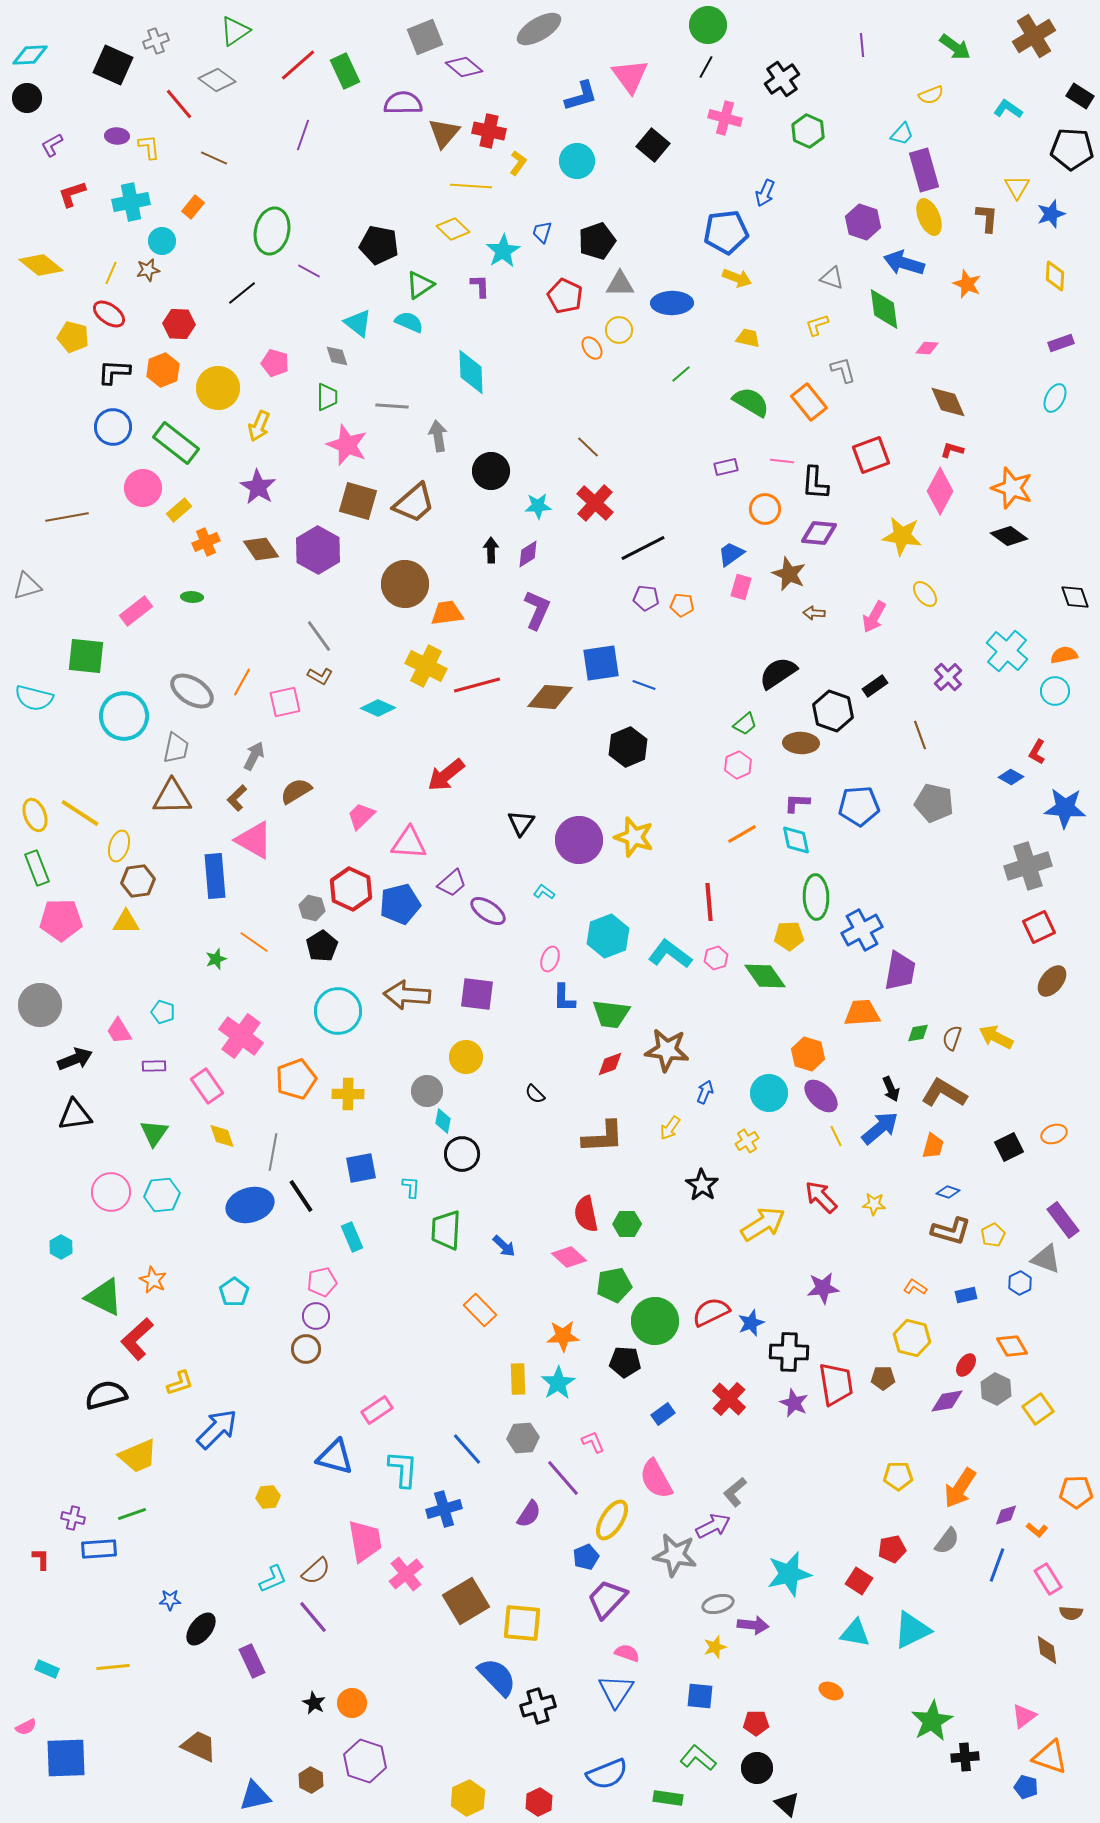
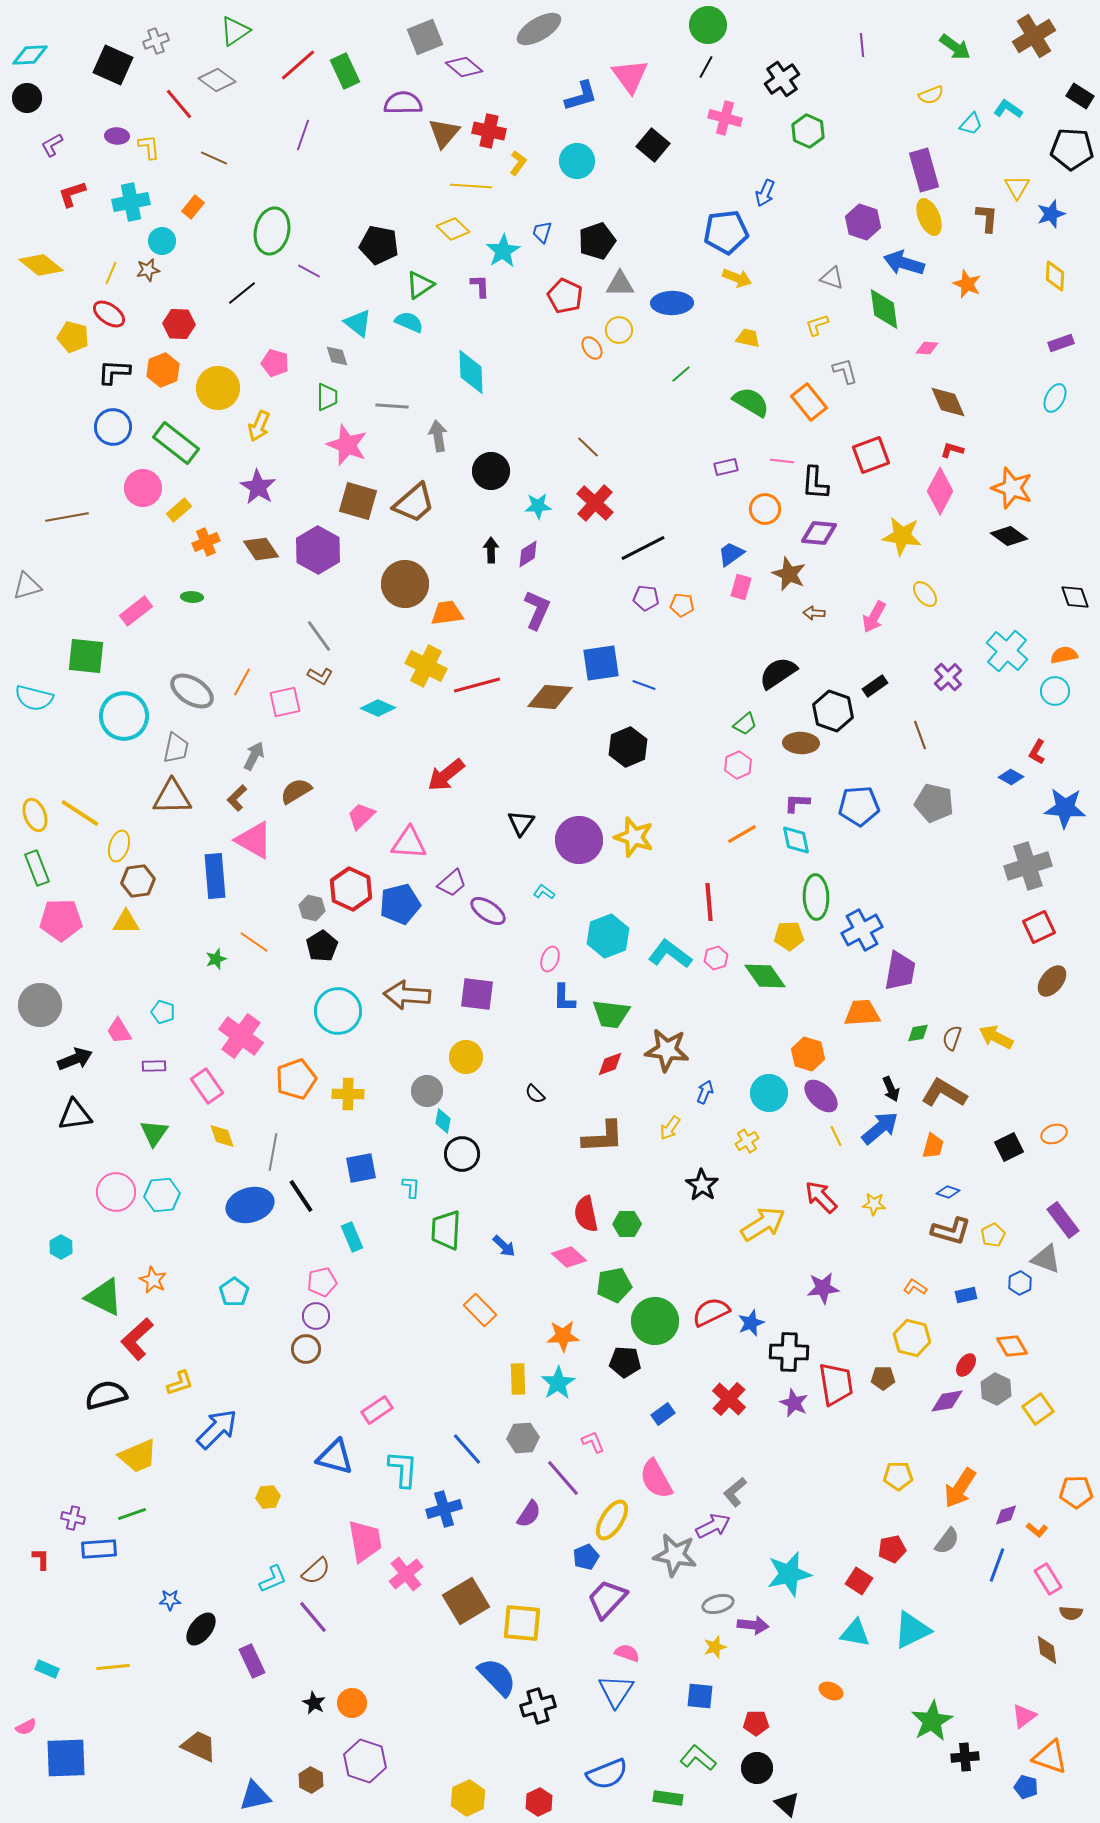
cyan trapezoid at (902, 134): moved 69 px right, 10 px up
gray L-shape at (843, 370): moved 2 px right, 1 px down
pink circle at (111, 1192): moved 5 px right
